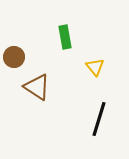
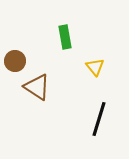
brown circle: moved 1 px right, 4 px down
